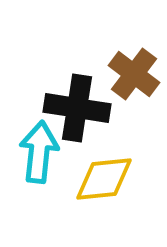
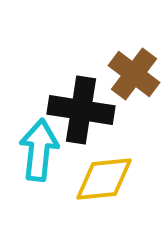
black cross: moved 4 px right, 2 px down
cyan arrow: moved 2 px up
